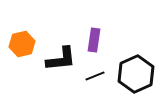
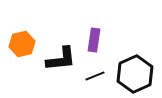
black hexagon: moved 1 px left
